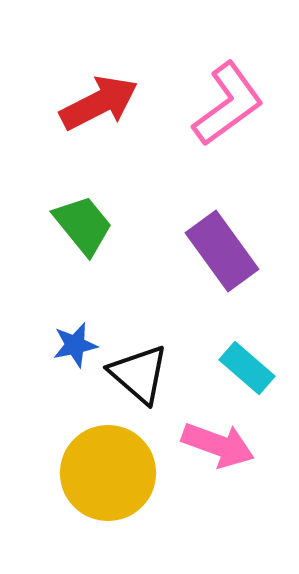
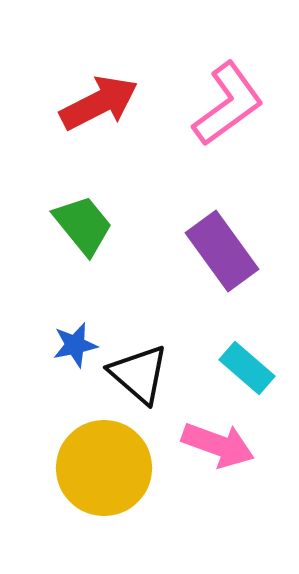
yellow circle: moved 4 px left, 5 px up
